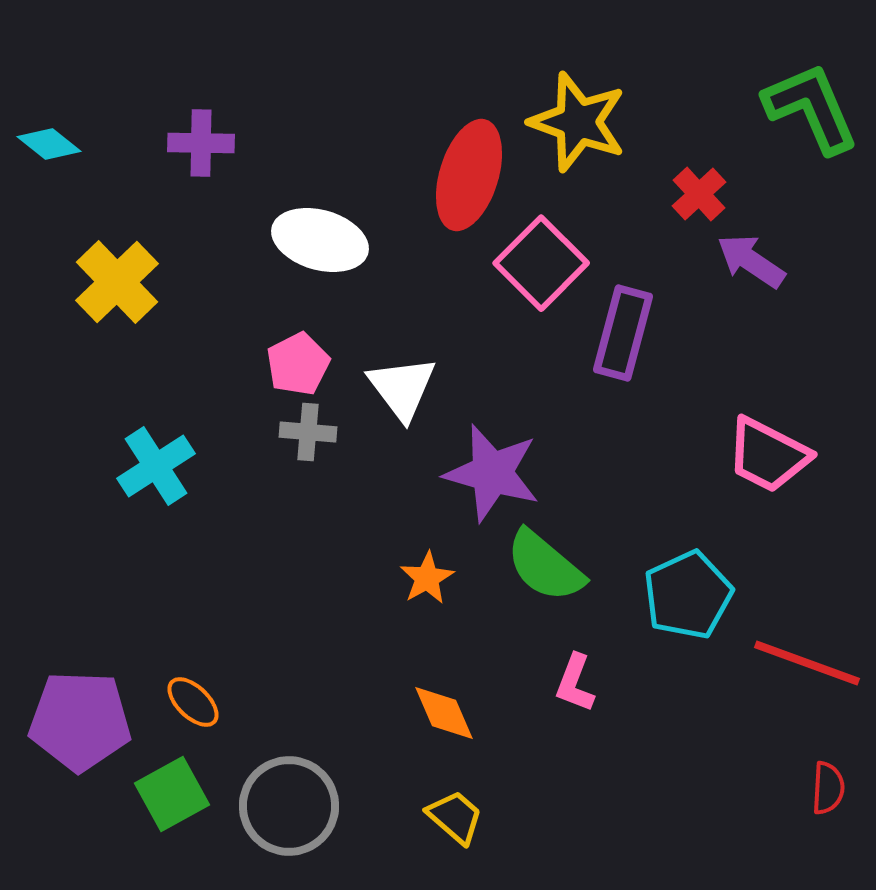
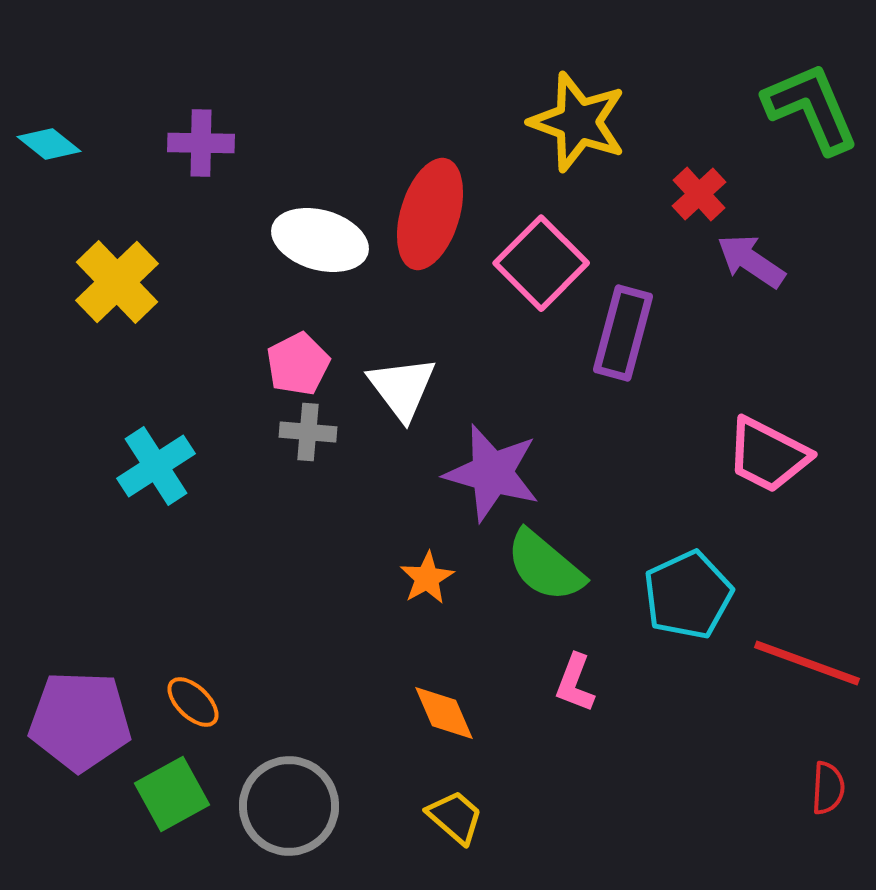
red ellipse: moved 39 px left, 39 px down
